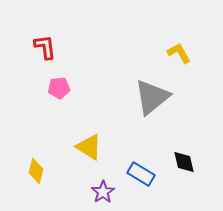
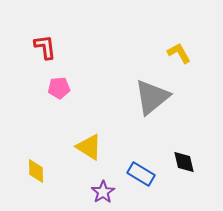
yellow diamond: rotated 15 degrees counterclockwise
